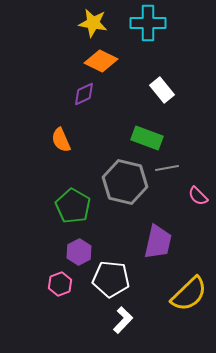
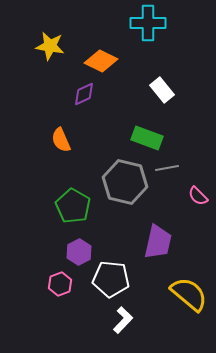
yellow star: moved 43 px left, 23 px down
yellow semicircle: rotated 96 degrees counterclockwise
